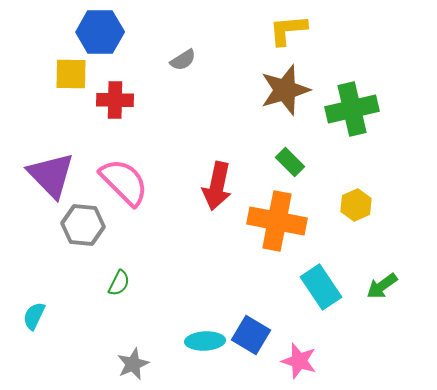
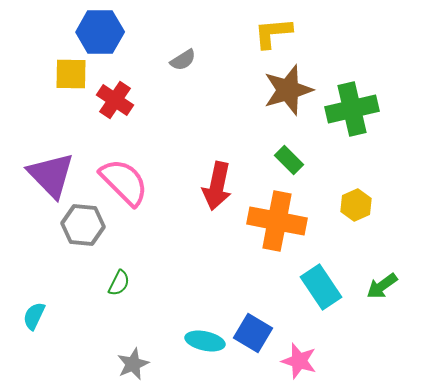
yellow L-shape: moved 15 px left, 3 px down
brown star: moved 3 px right
red cross: rotated 33 degrees clockwise
green rectangle: moved 1 px left, 2 px up
blue square: moved 2 px right, 2 px up
cyan ellipse: rotated 15 degrees clockwise
